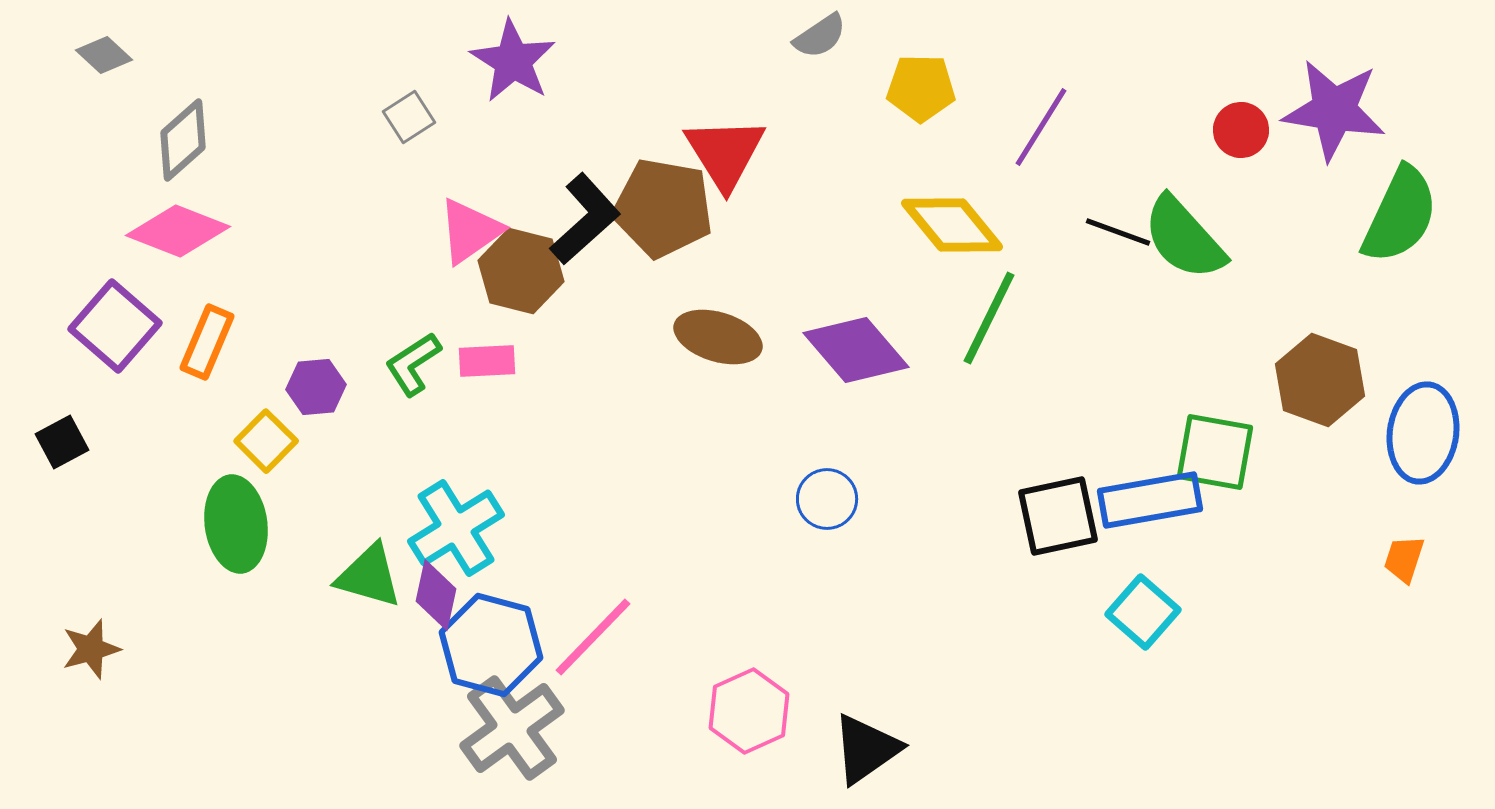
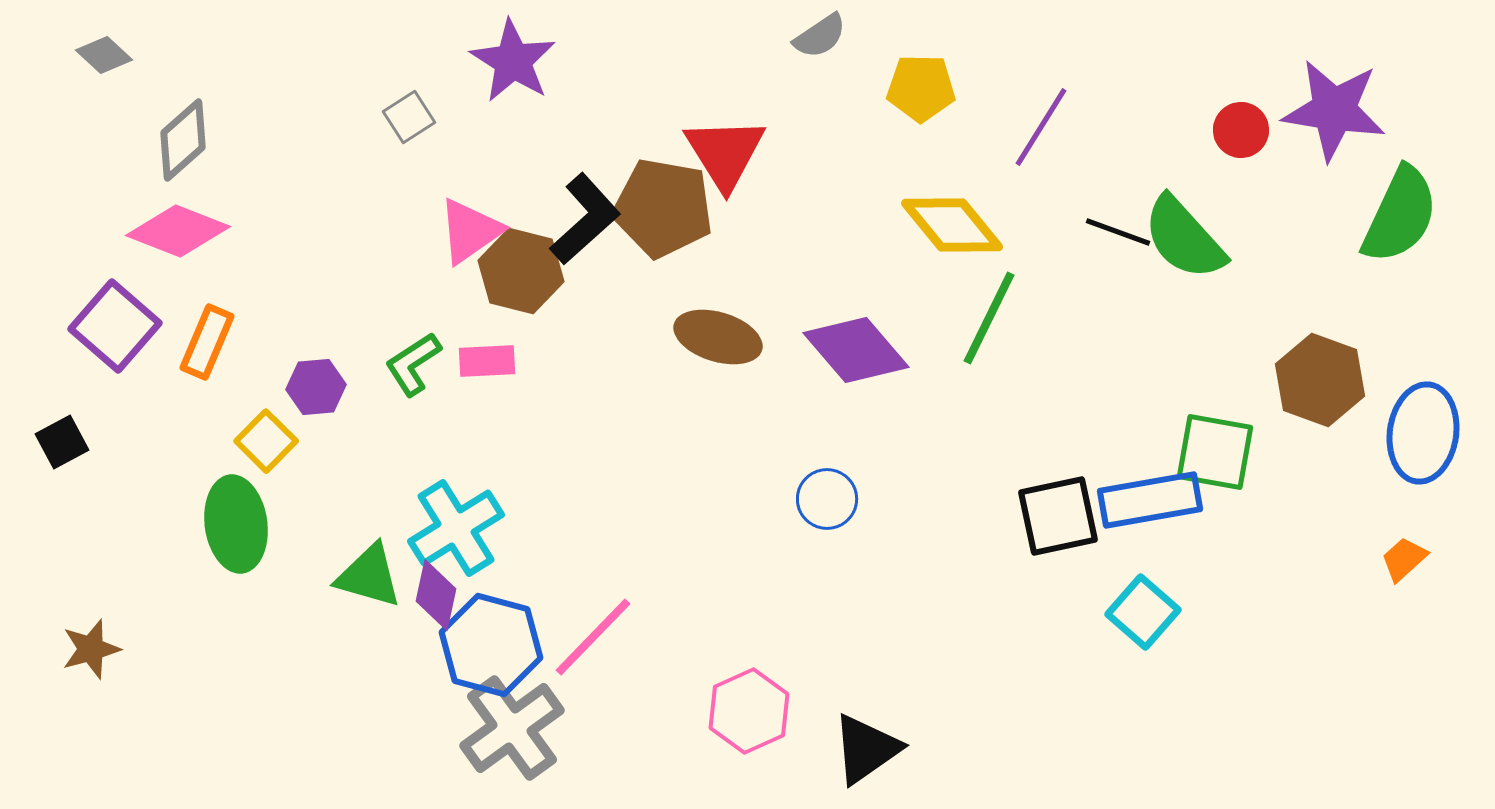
orange trapezoid at (1404, 559): rotated 30 degrees clockwise
